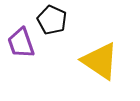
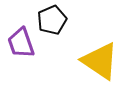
black pentagon: rotated 24 degrees clockwise
